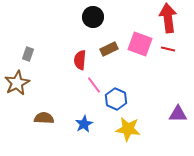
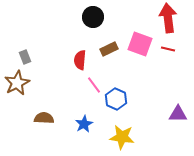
gray rectangle: moved 3 px left, 3 px down; rotated 40 degrees counterclockwise
yellow star: moved 6 px left, 8 px down
